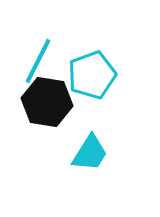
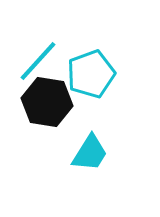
cyan line: rotated 15 degrees clockwise
cyan pentagon: moved 1 px left, 1 px up
